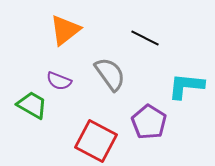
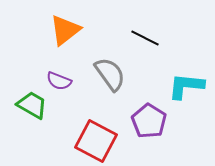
purple pentagon: moved 1 px up
